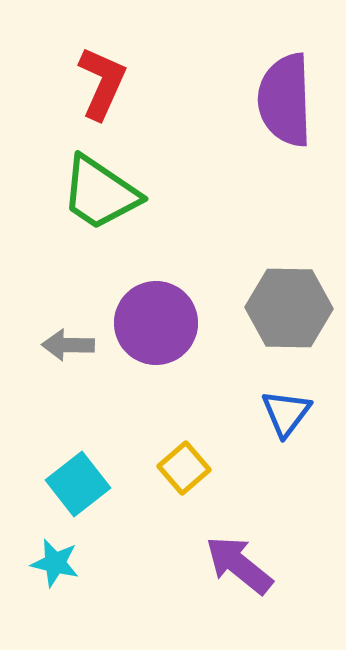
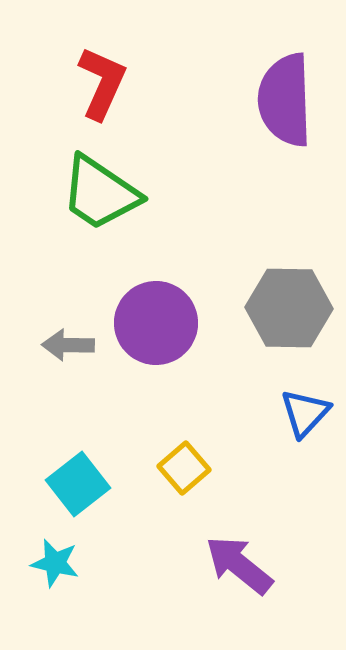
blue triangle: moved 19 px right; rotated 6 degrees clockwise
